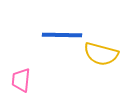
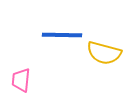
yellow semicircle: moved 3 px right, 1 px up
